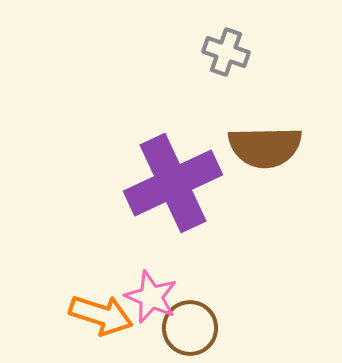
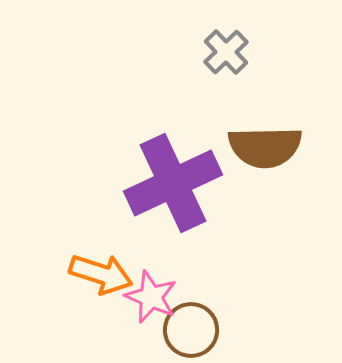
gray cross: rotated 27 degrees clockwise
orange arrow: moved 41 px up
brown circle: moved 1 px right, 2 px down
